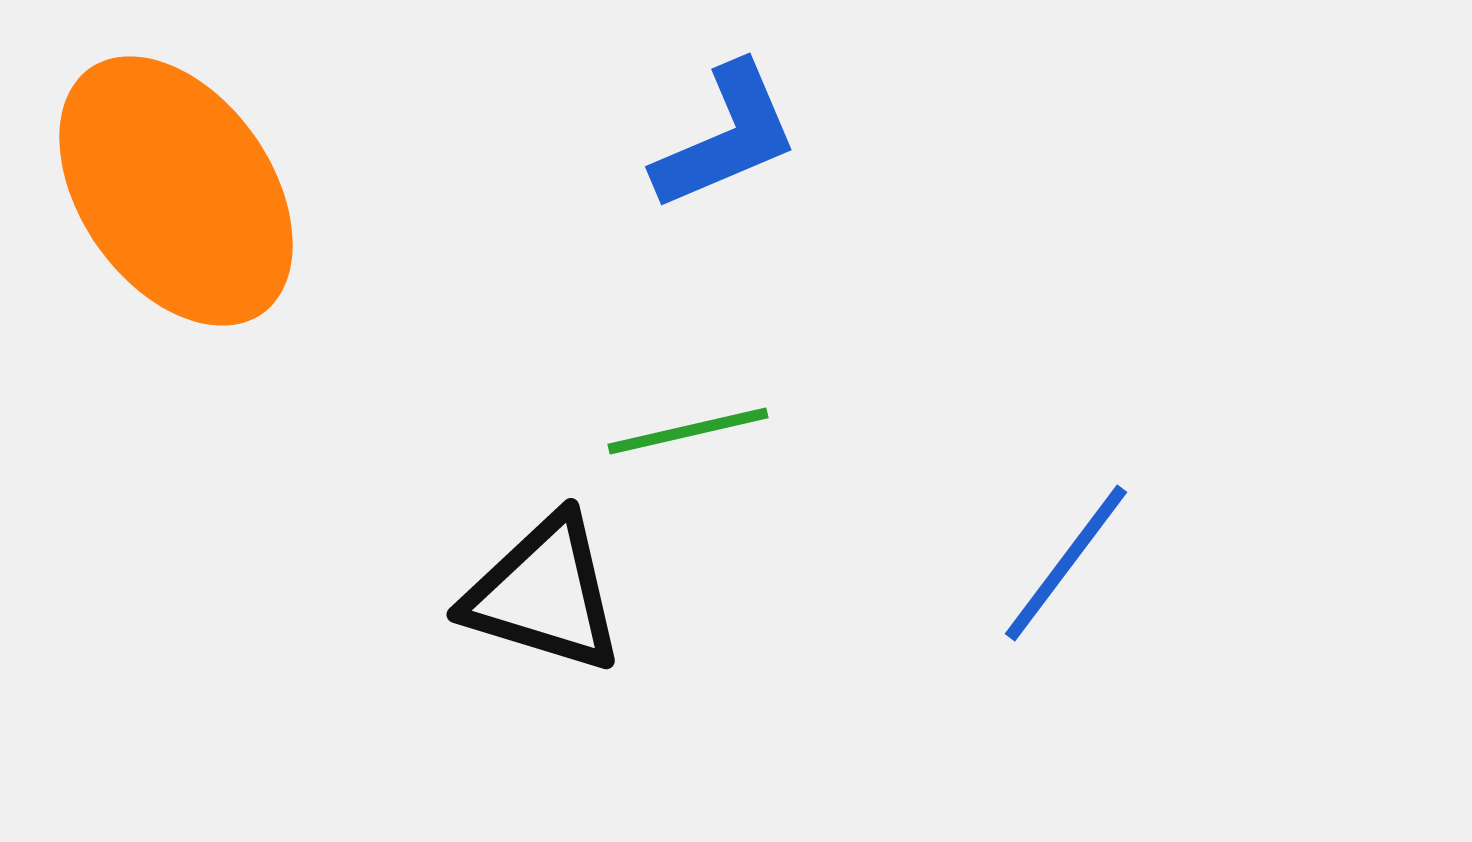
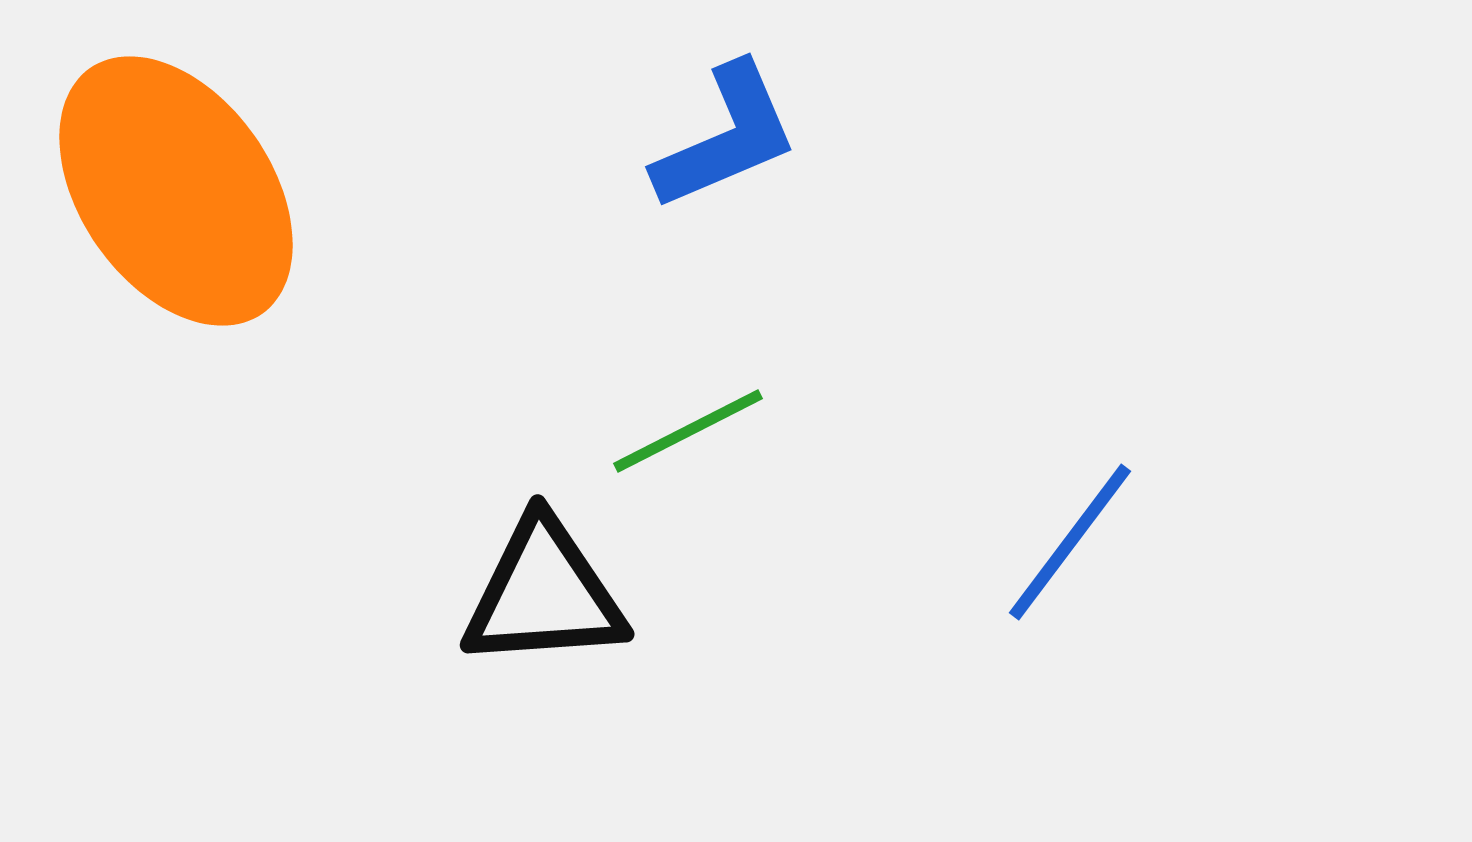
green line: rotated 14 degrees counterclockwise
blue line: moved 4 px right, 21 px up
black triangle: rotated 21 degrees counterclockwise
